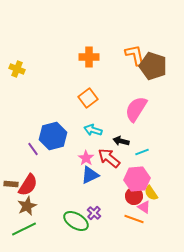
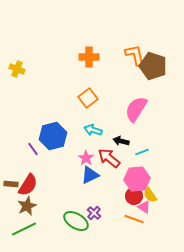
yellow semicircle: moved 1 px left, 2 px down
